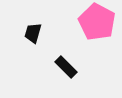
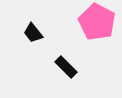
black trapezoid: rotated 55 degrees counterclockwise
